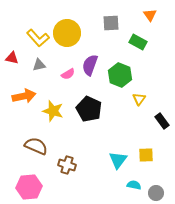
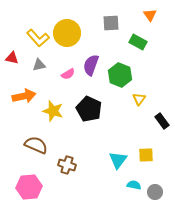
purple semicircle: moved 1 px right
brown semicircle: moved 1 px up
gray circle: moved 1 px left, 1 px up
